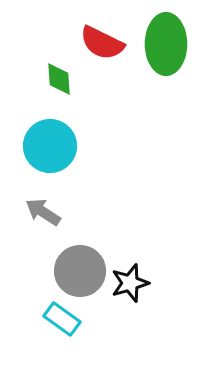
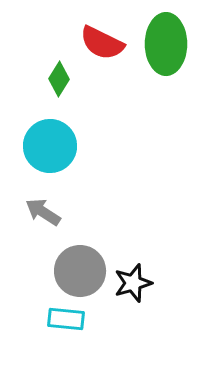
green diamond: rotated 36 degrees clockwise
black star: moved 3 px right
cyan rectangle: moved 4 px right; rotated 30 degrees counterclockwise
